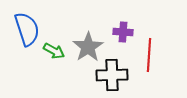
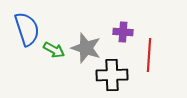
gray star: moved 2 px left, 1 px down; rotated 20 degrees counterclockwise
green arrow: moved 1 px up
